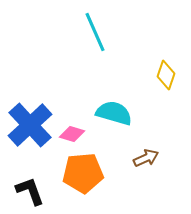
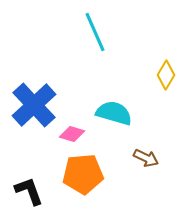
yellow diamond: rotated 12 degrees clockwise
blue cross: moved 4 px right, 20 px up
brown arrow: rotated 50 degrees clockwise
orange pentagon: moved 1 px down
black L-shape: moved 1 px left
